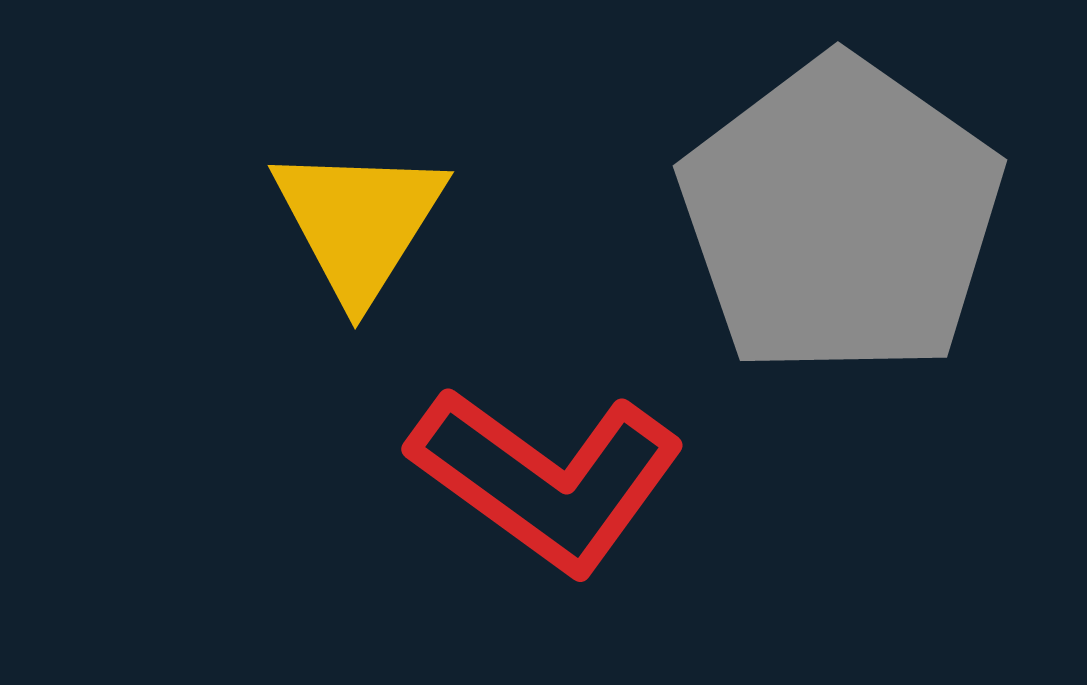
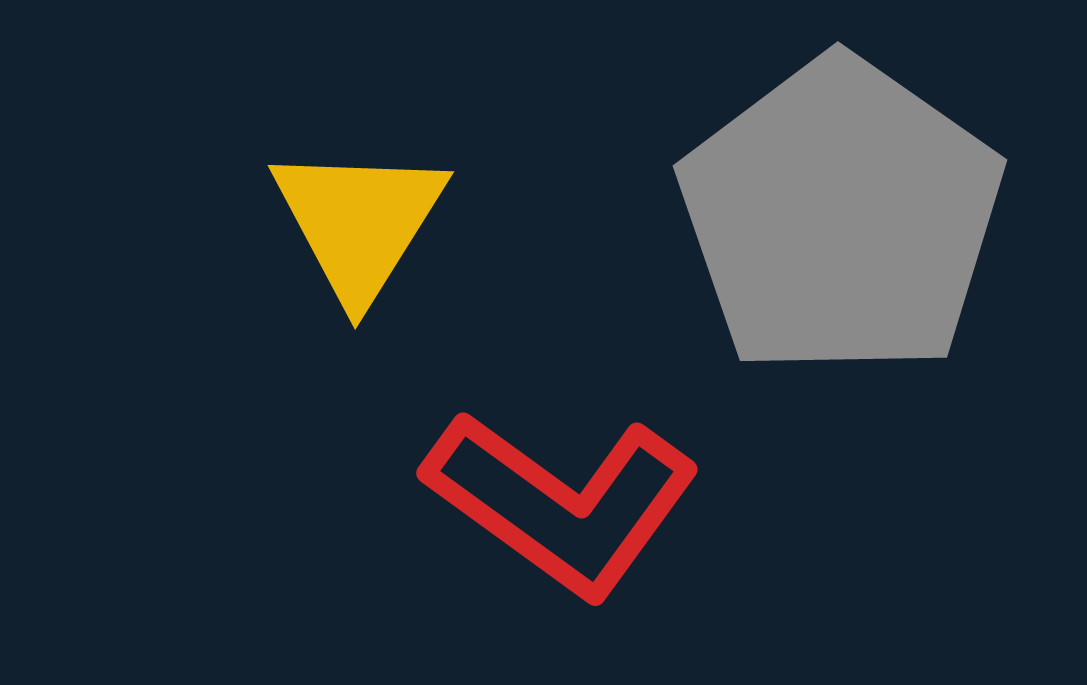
red L-shape: moved 15 px right, 24 px down
